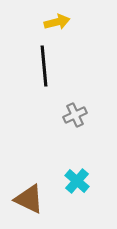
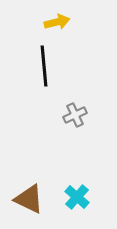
cyan cross: moved 16 px down
